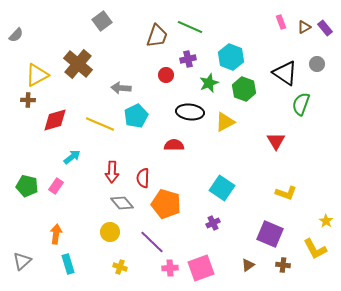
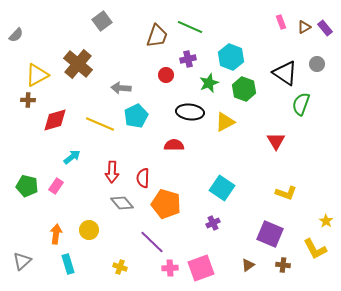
yellow circle at (110, 232): moved 21 px left, 2 px up
